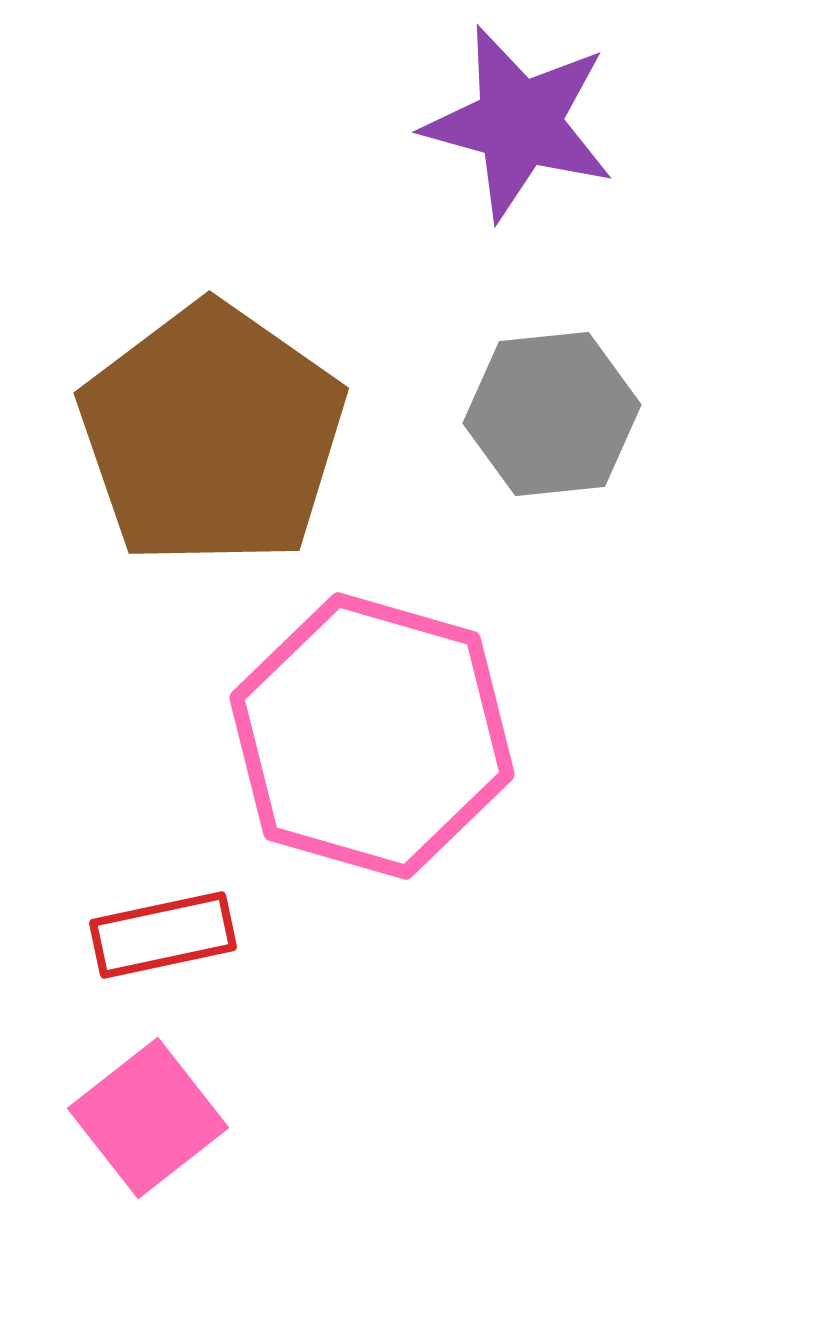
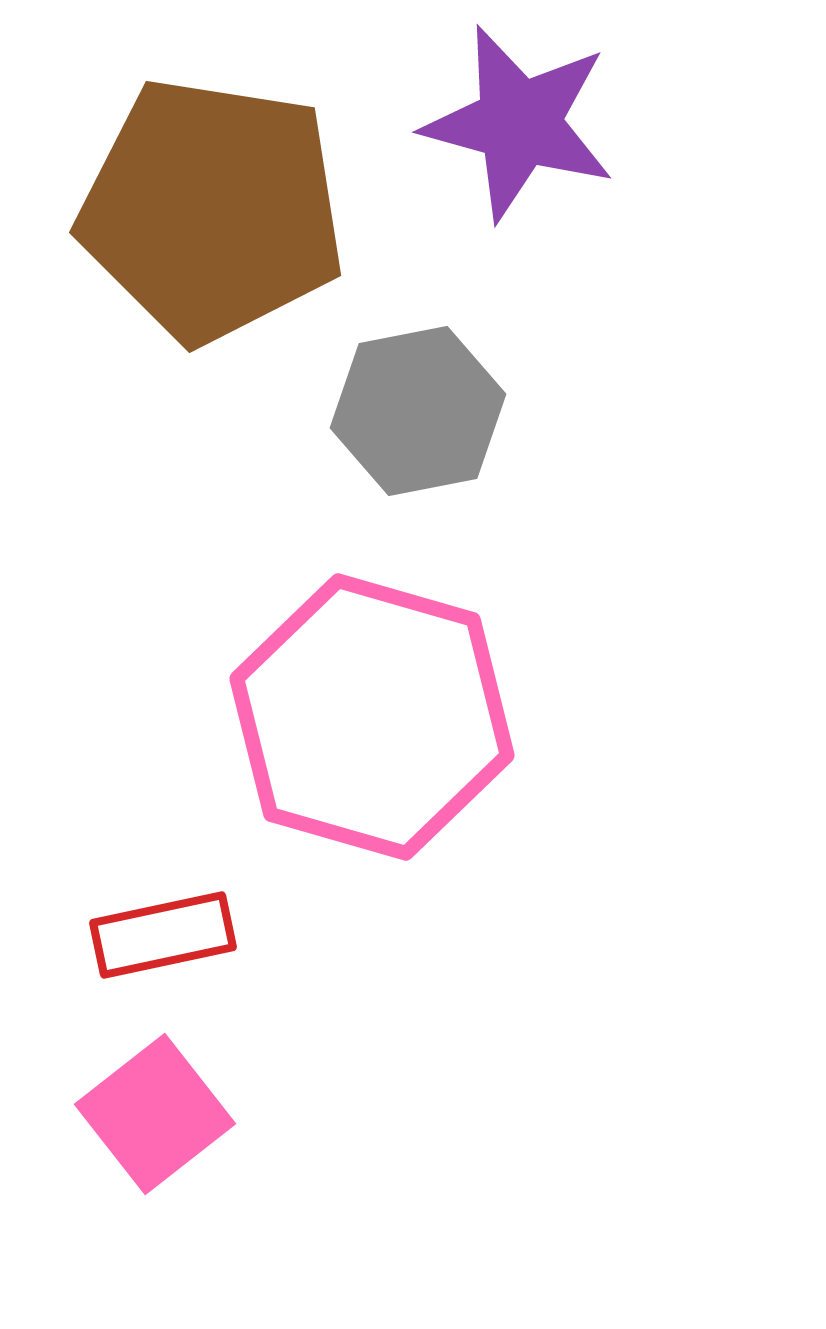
gray hexagon: moved 134 px left, 3 px up; rotated 5 degrees counterclockwise
brown pentagon: moved 225 px up; rotated 26 degrees counterclockwise
pink hexagon: moved 19 px up
pink square: moved 7 px right, 4 px up
